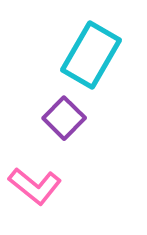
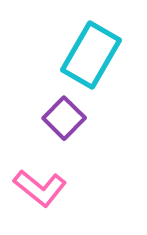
pink L-shape: moved 5 px right, 2 px down
